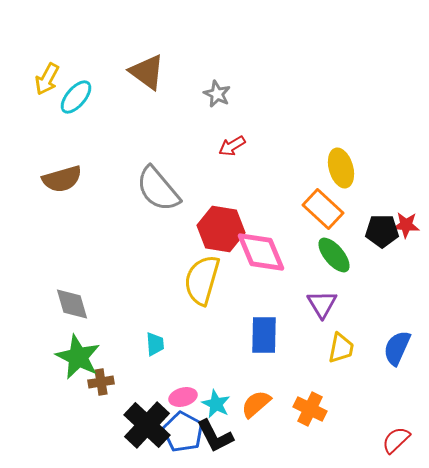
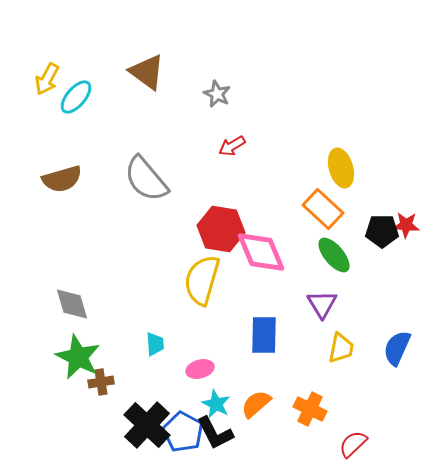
gray semicircle: moved 12 px left, 10 px up
pink ellipse: moved 17 px right, 28 px up
black L-shape: moved 3 px up
red semicircle: moved 43 px left, 4 px down
